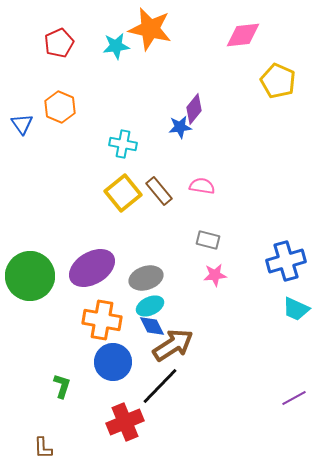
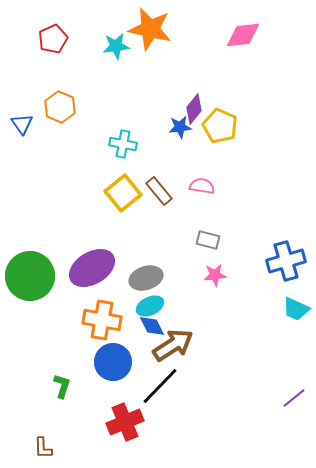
red pentagon: moved 6 px left, 4 px up
yellow pentagon: moved 58 px left, 45 px down
purple line: rotated 10 degrees counterclockwise
